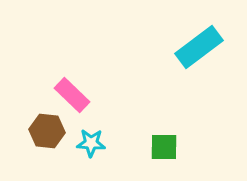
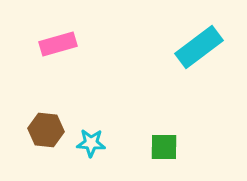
pink rectangle: moved 14 px left, 51 px up; rotated 60 degrees counterclockwise
brown hexagon: moved 1 px left, 1 px up
